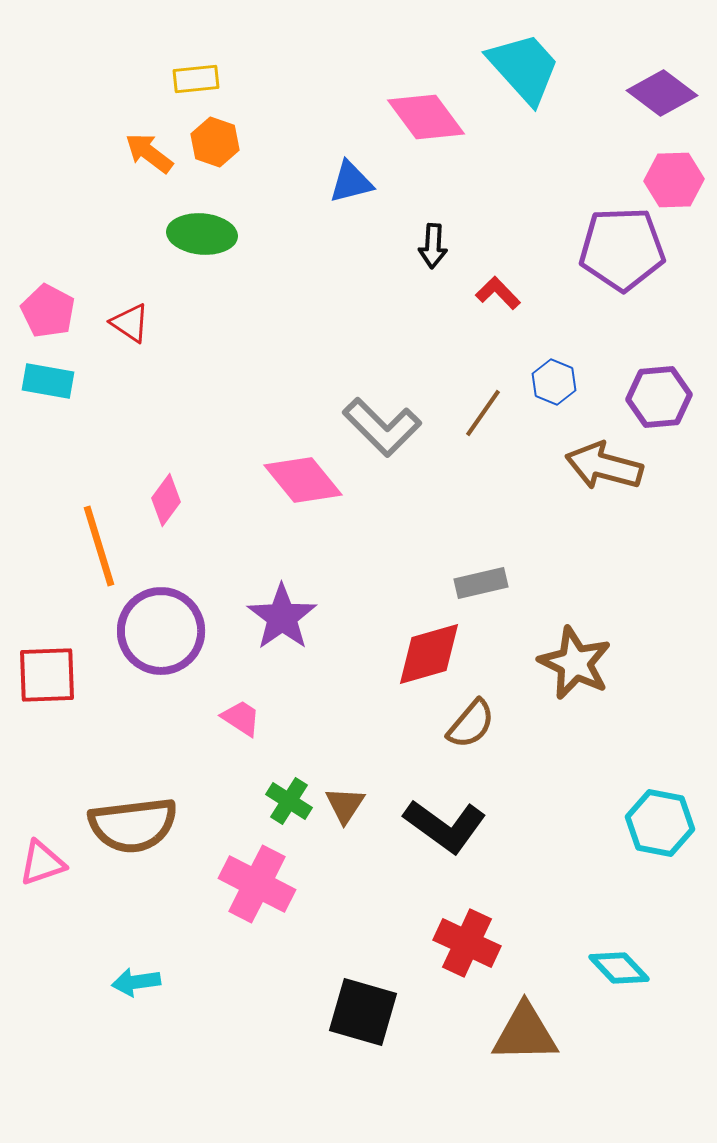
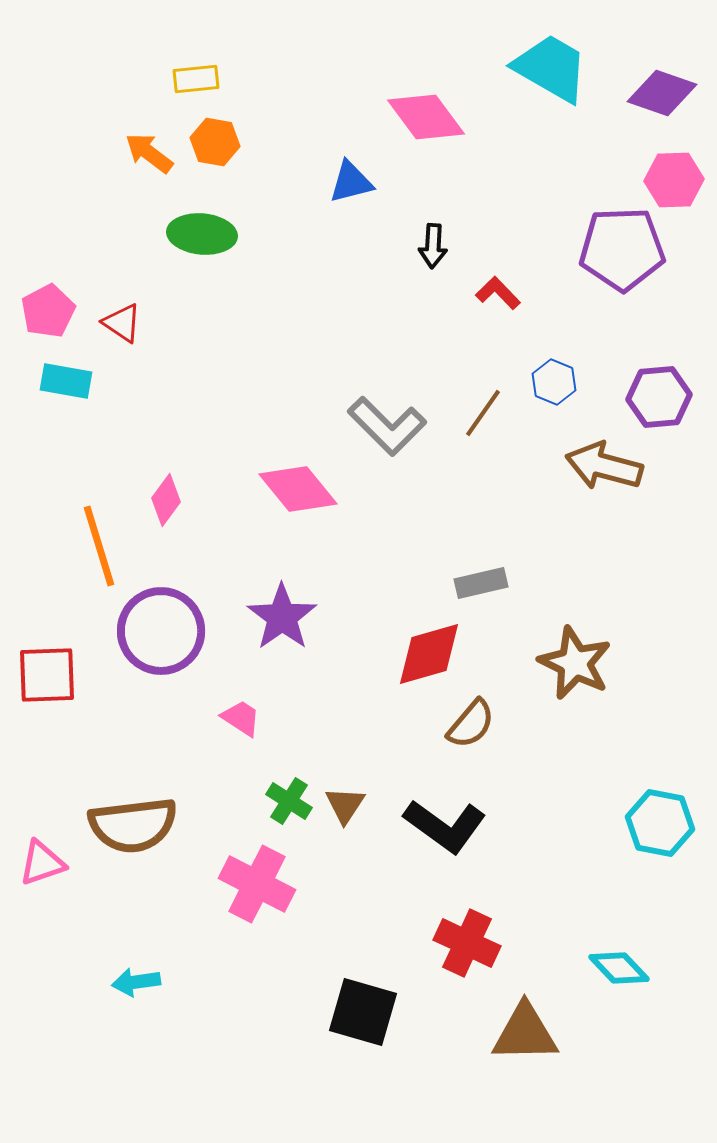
cyan trapezoid at (524, 68): moved 27 px right; rotated 18 degrees counterclockwise
purple diamond at (662, 93): rotated 18 degrees counterclockwise
orange hexagon at (215, 142): rotated 9 degrees counterclockwise
pink pentagon at (48, 311): rotated 16 degrees clockwise
red triangle at (130, 323): moved 8 px left
cyan rectangle at (48, 381): moved 18 px right
gray L-shape at (382, 427): moved 5 px right, 1 px up
pink diamond at (303, 480): moved 5 px left, 9 px down
